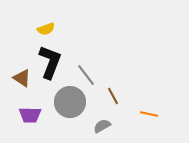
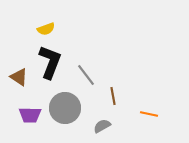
brown triangle: moved 3 px left, 1 px up
brown line: rotated 18 degrees clockwise
gray circle: moved 5 px left, 6 px down
